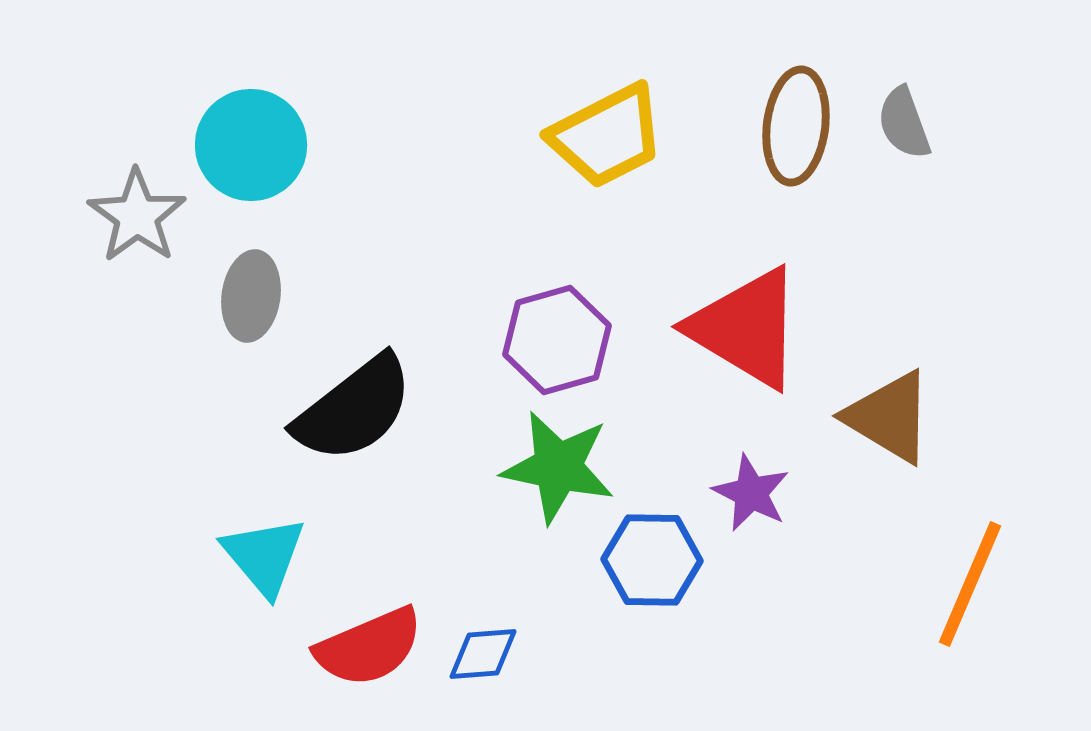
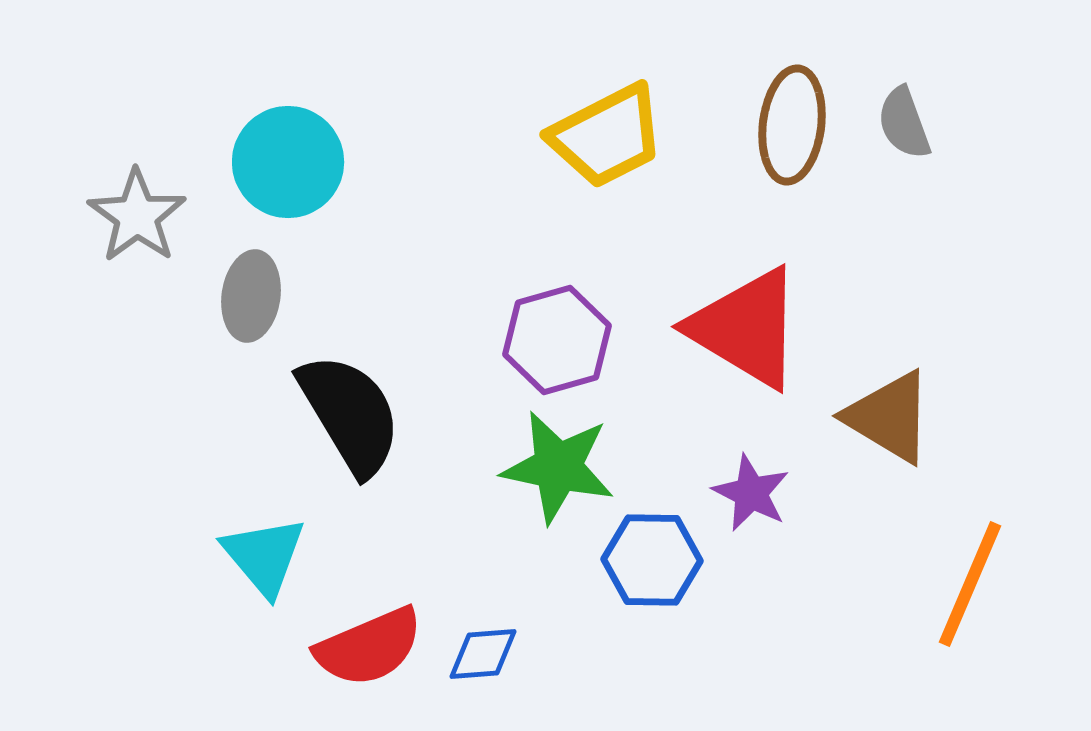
brown ellipse: moved 4 px left, 1 px up
cyan circle: moved 37 px right, 17 px down
black semicircle: moved 4 px left, 5 px down; rotated 83 degrees counterclockwise
